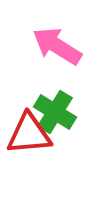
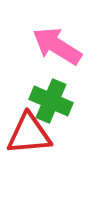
green cross: moved 4 px left, 11 px up; rotated 9 degrees counterclockwise
